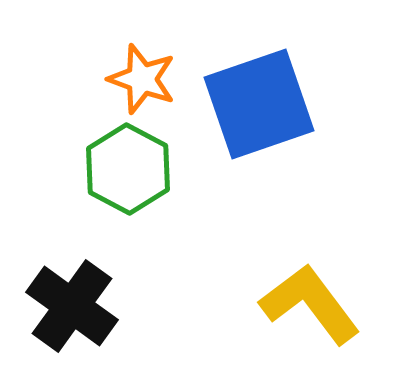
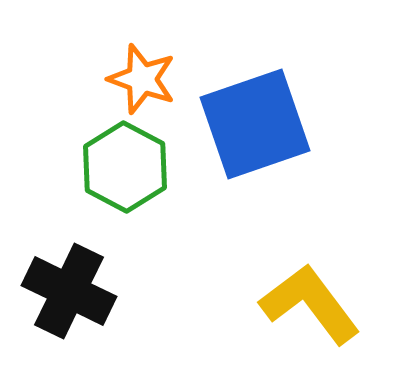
blue square: moved 4 px left, 20 px down
green hexagon: moved 3 px left, 2 px up
black cross: moved 3 px left, 15 px up; rotated 10 degrees counterclockwise
